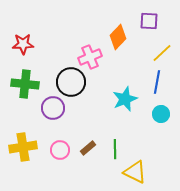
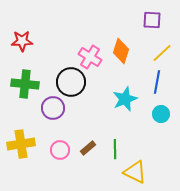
purple square: moved 3 px right, 1 px up
orange diamond: moved 3 px right, 14 px down; rotated 25 degrees counterclockwise
red star: moved 1 px left, 3 px up
pink cross: rotated 35 degrees counterclockwise
yellow cross: moved 2 px left, 3 px up
